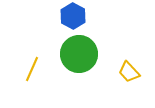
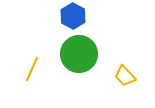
yellow trapezoid: moved 4 px left, 4 px down
